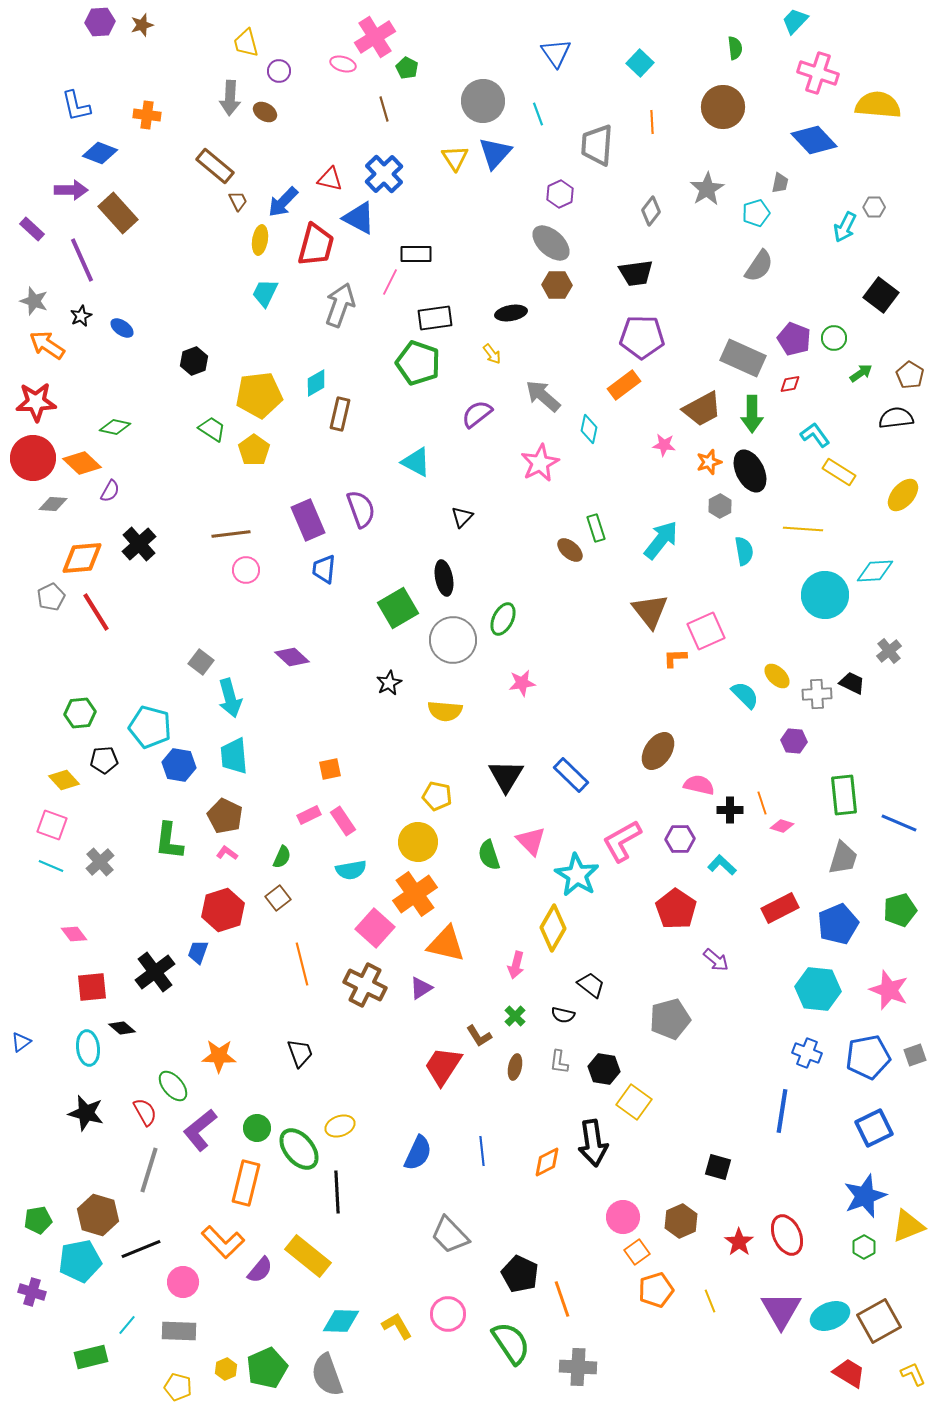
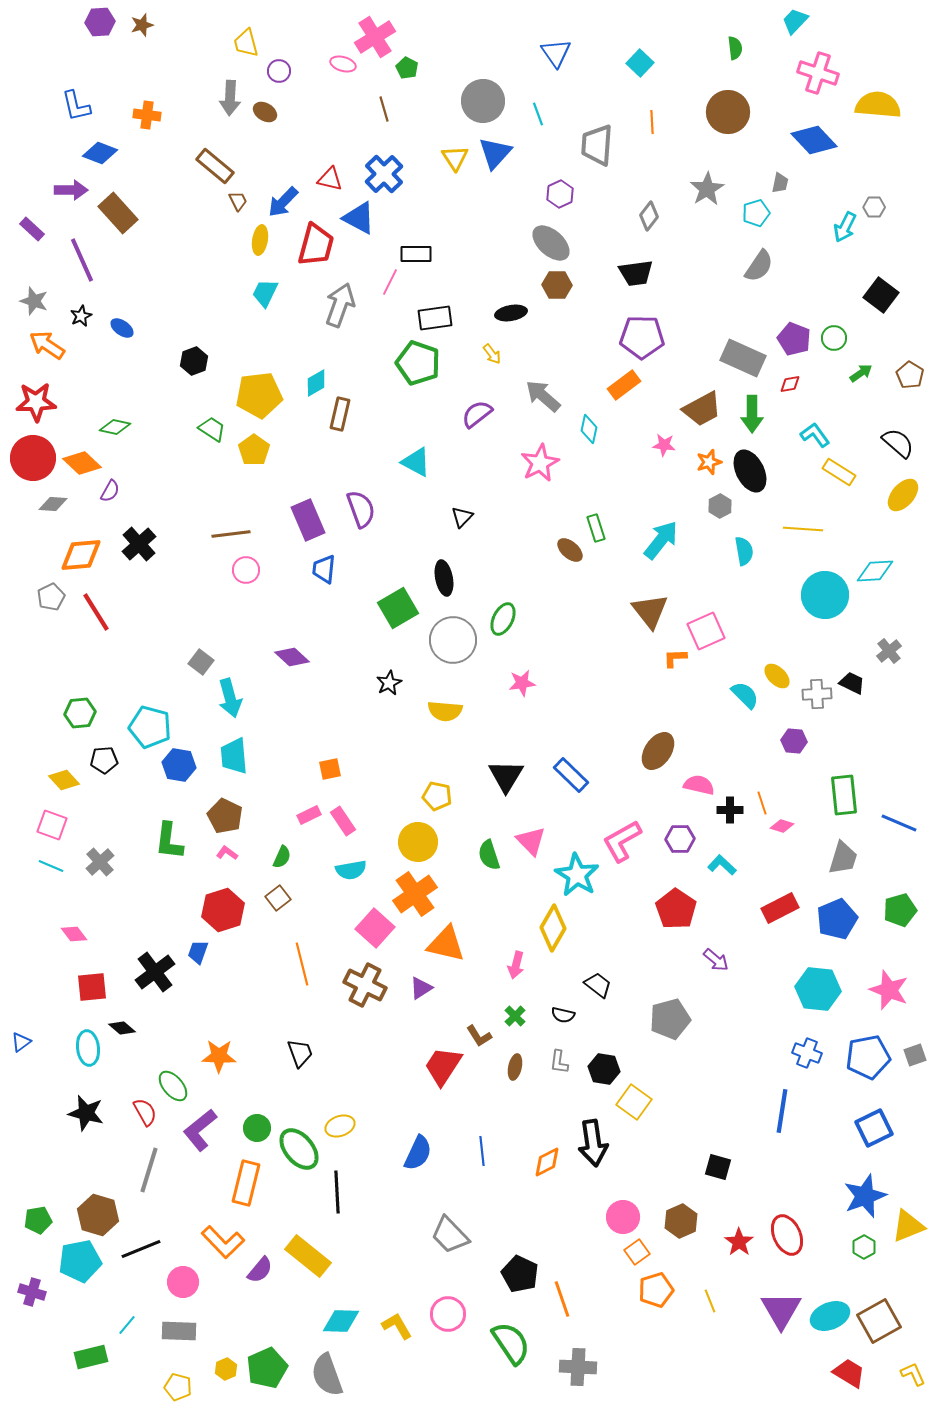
brown circle at (723, 107): moved 5 px right, 5 px down
gray diamond at (651, 211): moved 2 px left, 5 px down
black semicircle at (896, 418): moved 2 px right, 25 px down; rotated 48 degrees clockwise
orange diamond at (82, 558): moved 1 px left, 3 px up
blue pentagon at (838, 924): moved 1 px left, 5 px up
black trapezoid at (591, 985): moved 7 px right
